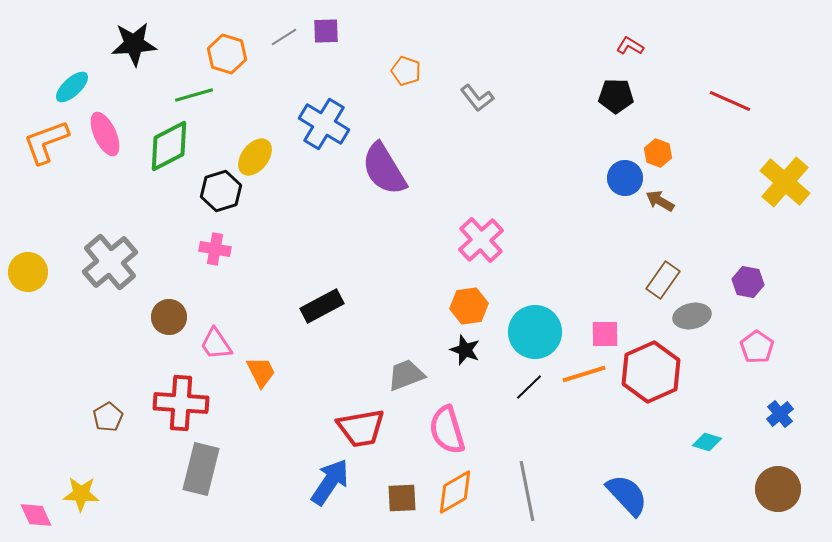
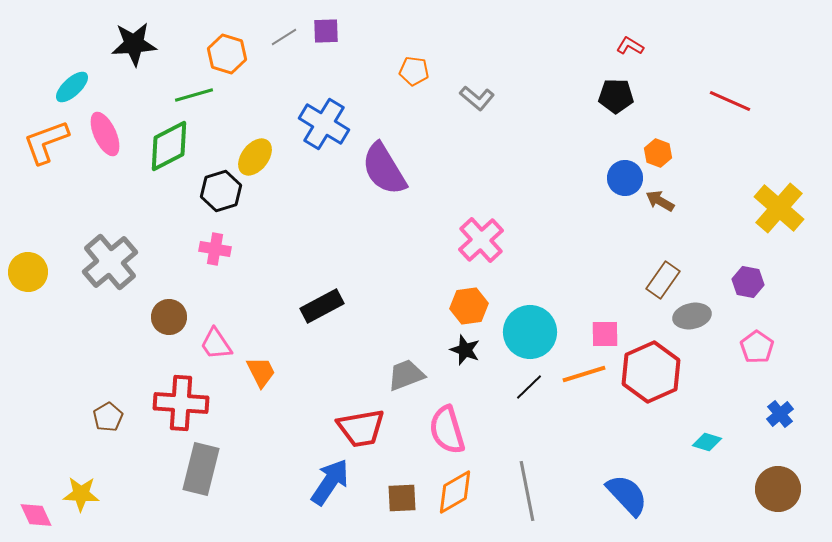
orange pentagon at (406, 71): moved 8 px right; rotated 12 degrees counterclockwise
gray L-shape at (477, 98): rotated 12 degrees counterclockwise
yellow cross at (785, 182): moved 6 px left, 26 px down
cyan circle at (535, 332): moved 5 px left
